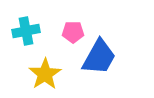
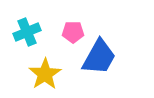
cyan cross: moved 1 px right, 1 px down; rotated 12 degrees counterclockwise
